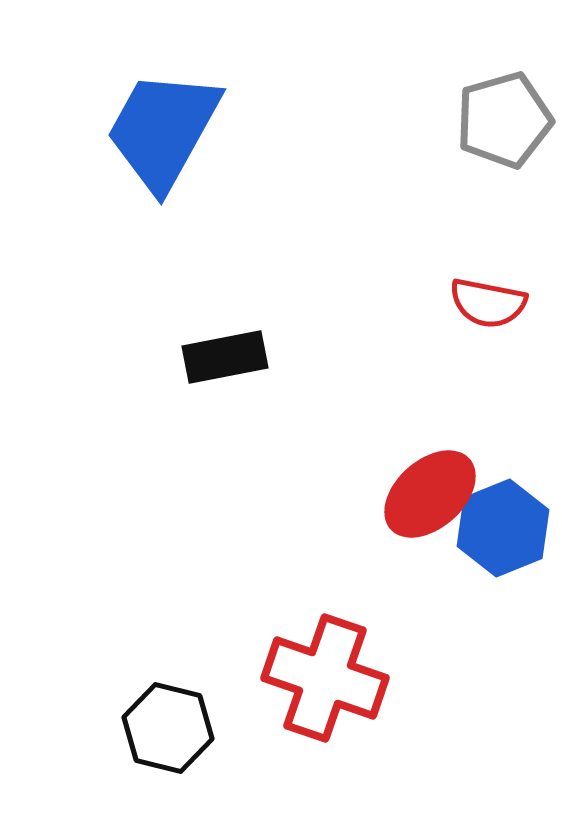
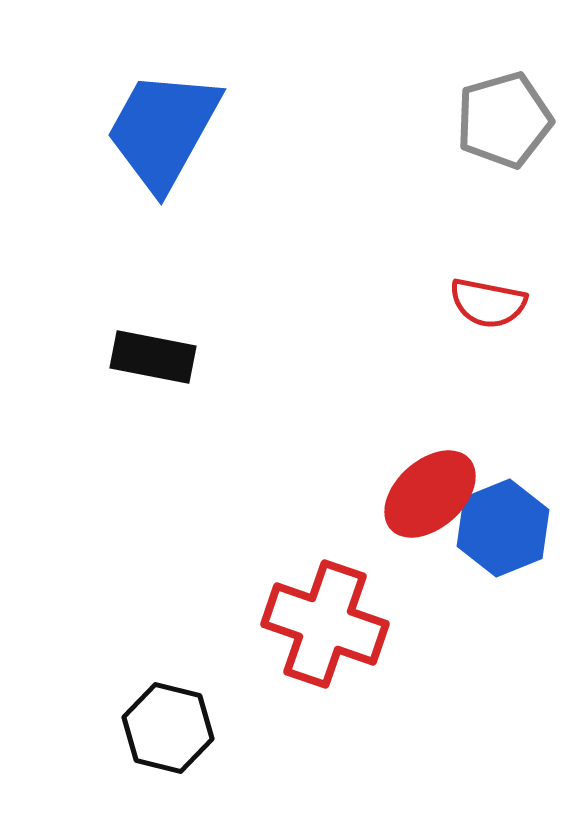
black rectangle: moved 72 px left; rotated 22 degrees clockwise
red cross: moved 54 px up
